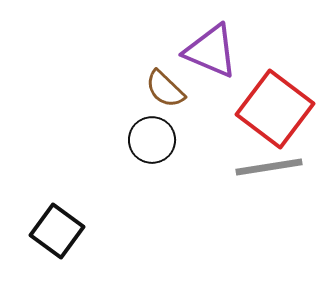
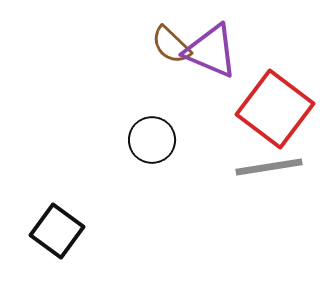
brown semicircle: moved 6 px right, 44 px up
